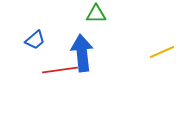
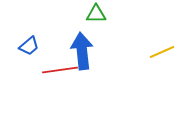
blue trapezoid: moved 6 px left, 6 px down
blue arrow: moved 2 px up
